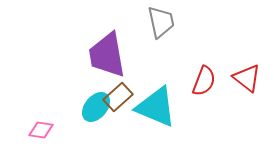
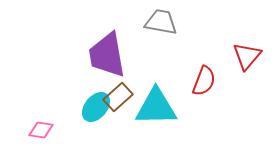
gray trapezoid: rotated 68 degrees counterclockwise
red triangle: moved 22 px up; rotated 32 degrees clockwise
cyan triangle: rotated 24 degrees counterclockwise
